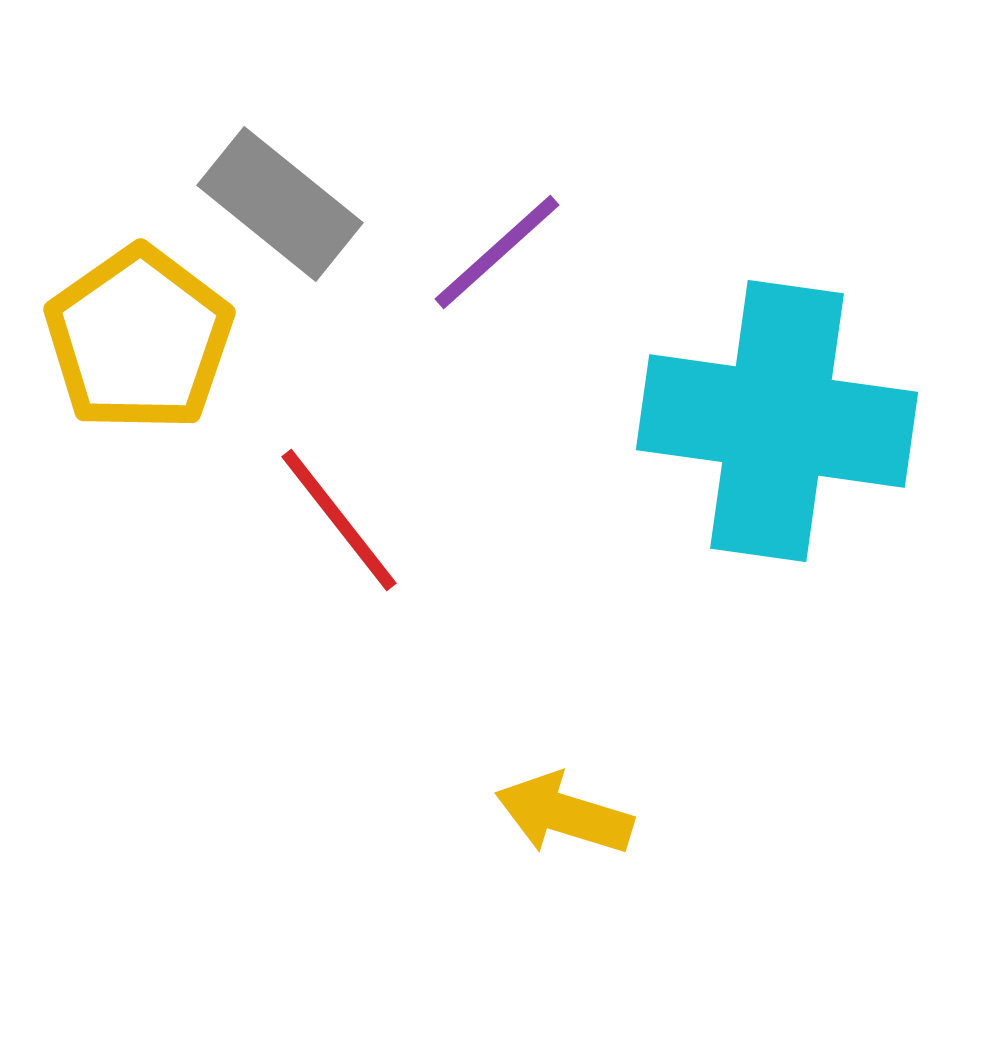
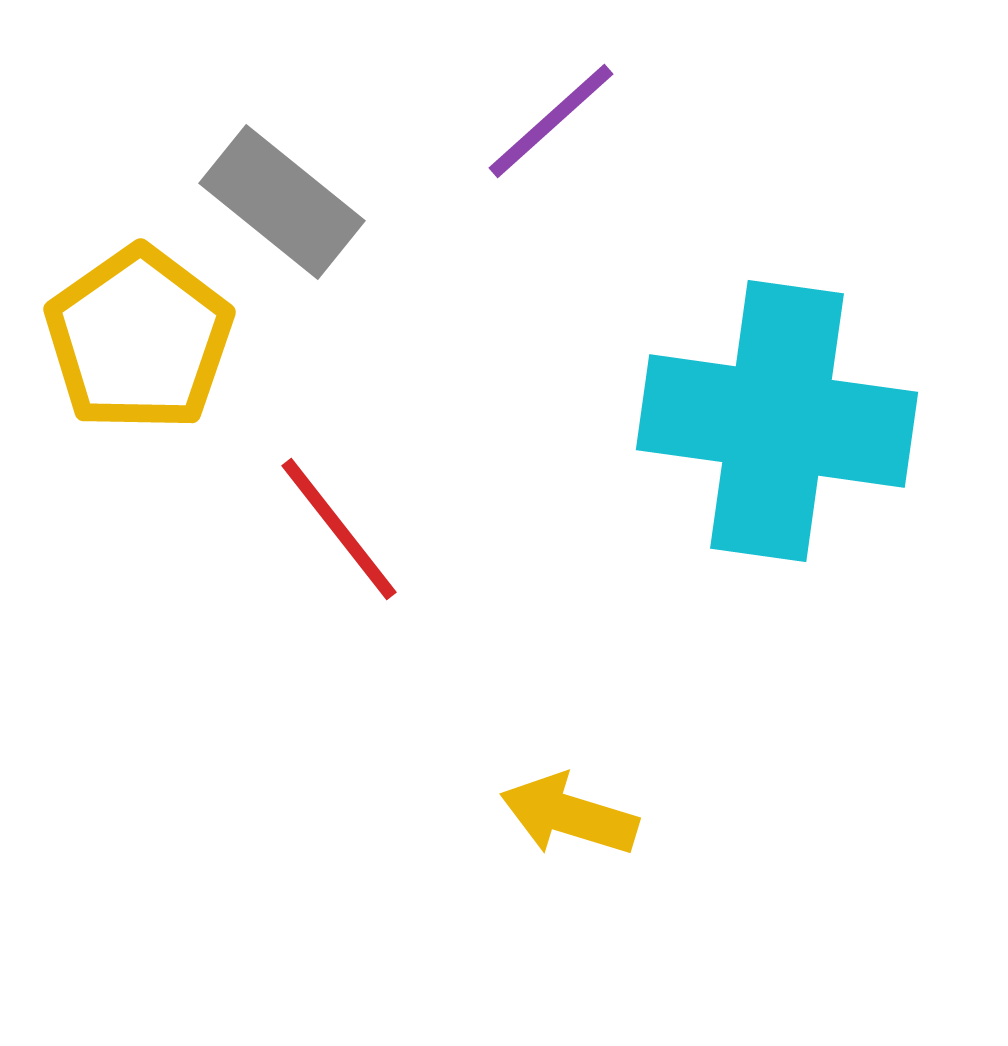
gray rectangle: moved 2 px right, 2 px up
purple line: moved 54 px right, 131 px up
red line: moved 9 px down
yellow arrow: moved 5 px right, 1 px down
